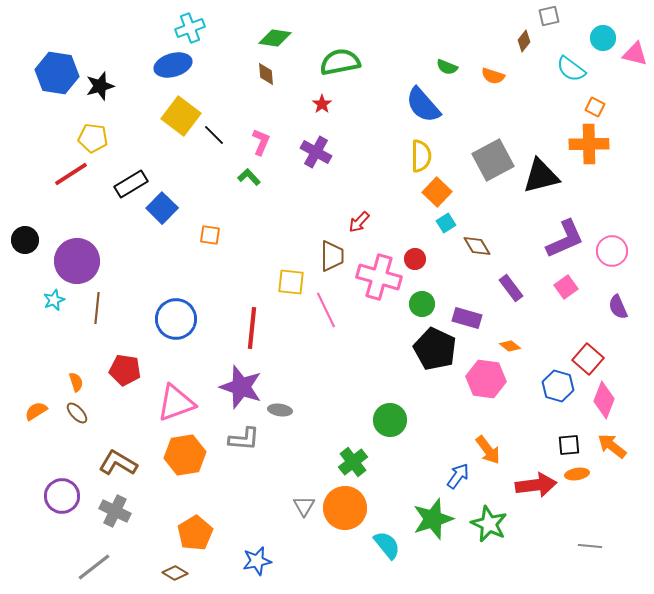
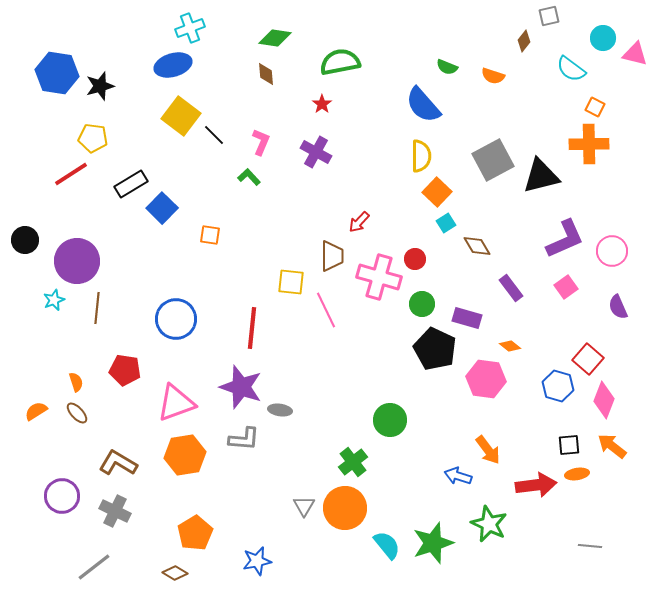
blue arrow at (458, 476): rotated 108 degrees counterclockwise
green star at (433, 519): moved 24 px down
